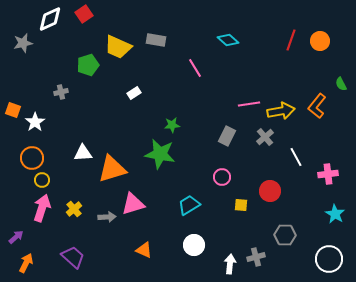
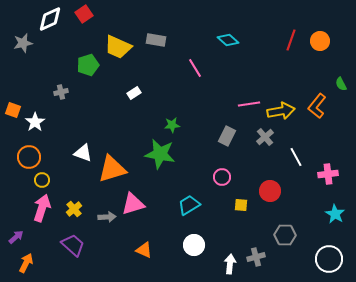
white triangle at (83, 153): rotated 24 degrees clockwise
orange circle at (32, 158): moved 3 px left, 1 px up
purple trapezoid at (73, 257): moved 12 px up
